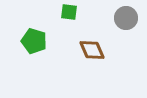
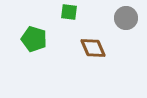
green pentagon: moved 2 px up
brown diamond: moved 1 px right, 2 px up
